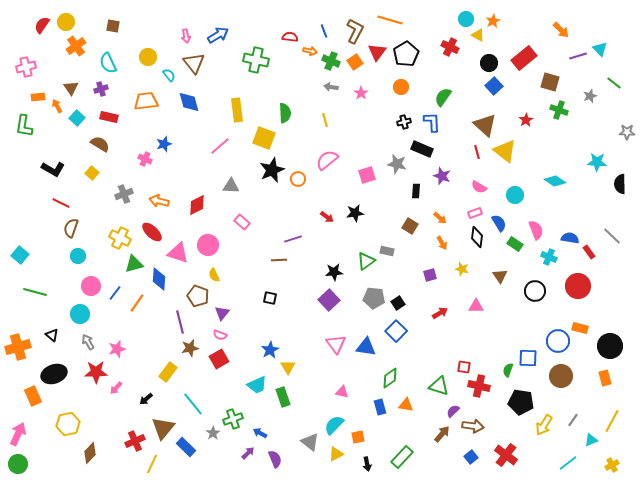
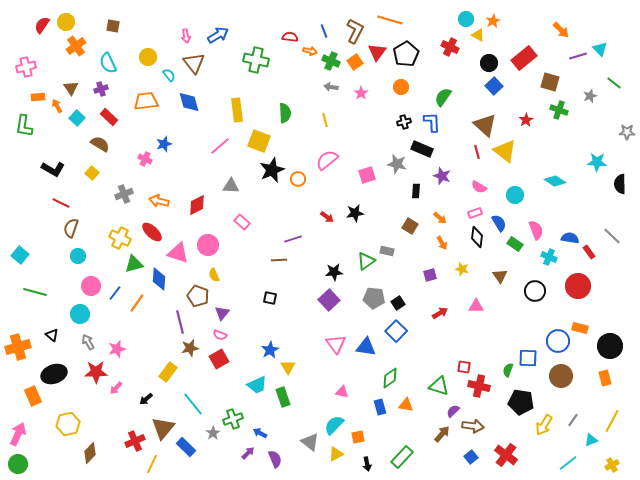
red rectangle at (109, 117): rotated 30 degrees clockwise
yellow square at (264, 138): moved 5 px left, 3 px down
